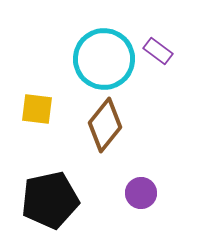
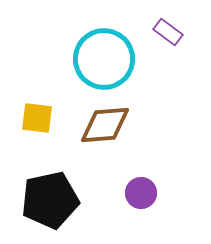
purple rectangle: moved 10 px right, 19 px up
yellow square: moved 9 px down
brown diamond: rotated 46 degrees clockwise
